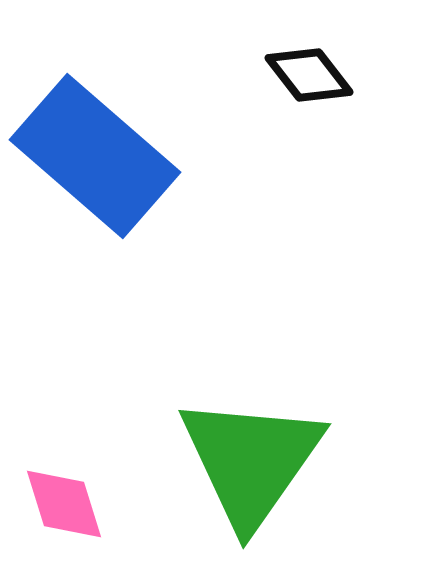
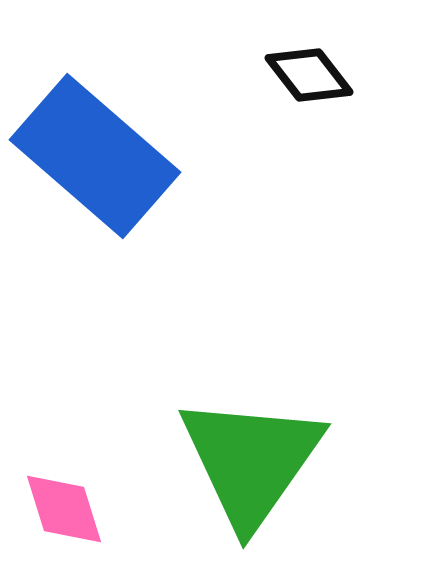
pink diamond: moved 5 px down
